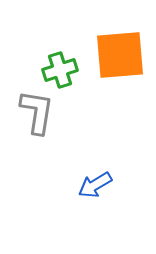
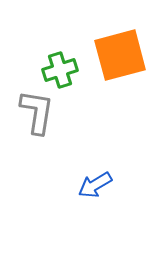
orange square: rotated 10 degrees counterclockwise
